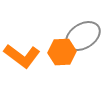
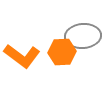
gray ellipse: rotated 28 degrees clockwise
